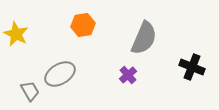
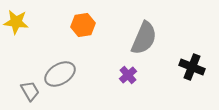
yellow star: moved 12 px up; rotated 20 degrees counterclockwise
